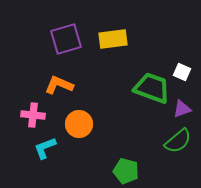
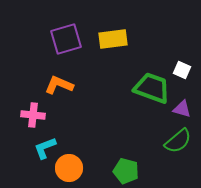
white square: moved 2 px up
purple triangle: rotated 36 degrees clockwise
orange circle: moved 10 px left, 44 px down
